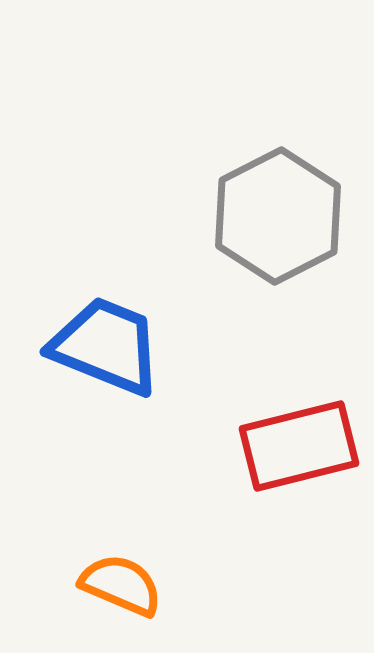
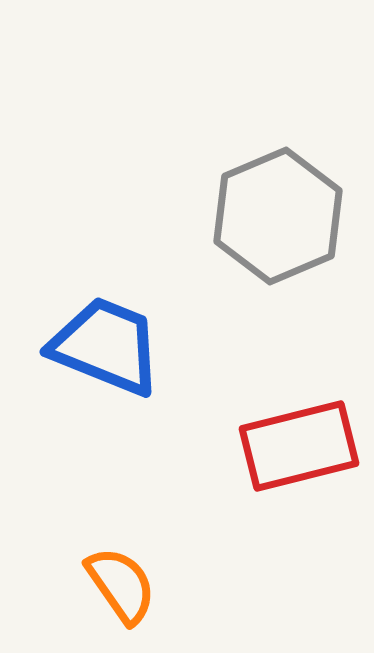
gray hexagon: rotated 4 degrees clockwise
orange semicircle: rotated 32 degrees clockwise
